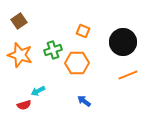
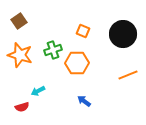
black circle: moved 8 px up
red semicircle: moved 2 px left, 2 px down
